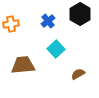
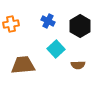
black hexagon: moved 12 px down
blue cross: rotated 24 degrees counterclockwise
brown semicircle: moved 9 px up; rotated 152 degrees counterclockwise
